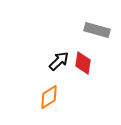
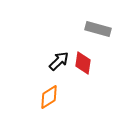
gray rectangle: moved 1 px right, 1 px up
